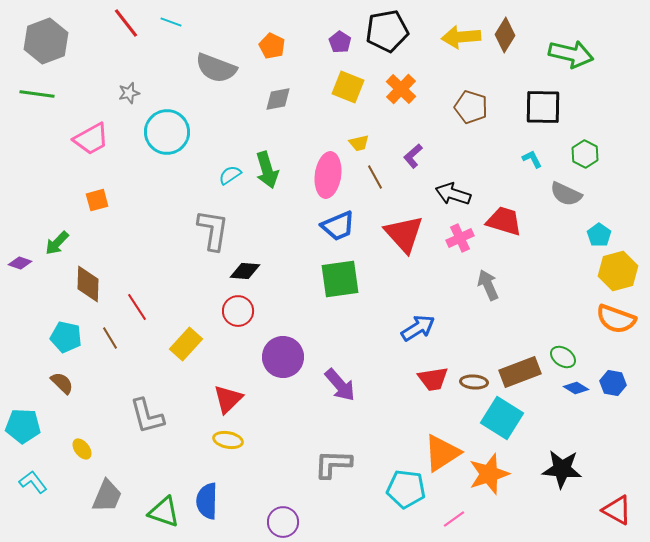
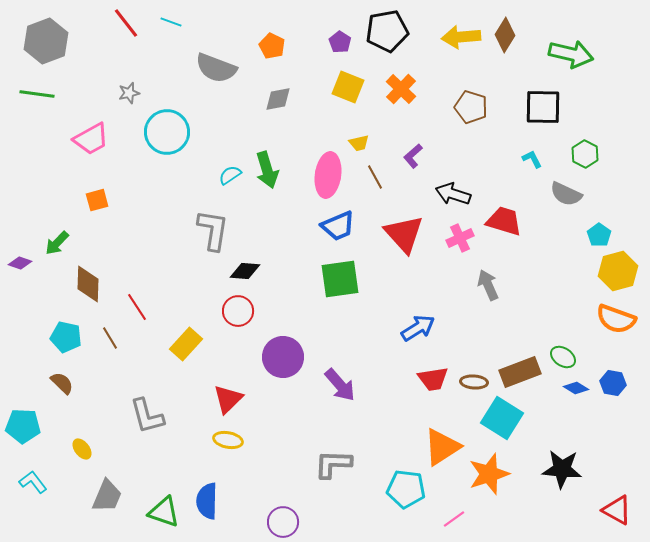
orange triangle at (442, 453): moved 6 px up
